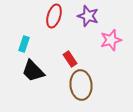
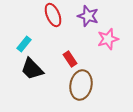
red ellipse: moved 1 px left, 1 px up; rotated 40 degrees counterclockwise
pink star: moved 3 px left, 1 px up
cyan rectangle: rotated 21 degrees clockwise
black trapezoid: moved 1 px left, 2 px up
brown ellipse: rotated 16 degrees clockwise
